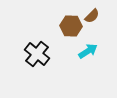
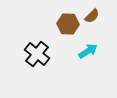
brown hexagon: moved 3 px left, 2 px up
